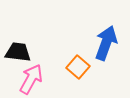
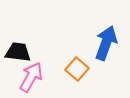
orange square: moved 1 px left, 2 px down
pink arrow: moved 2 px up
